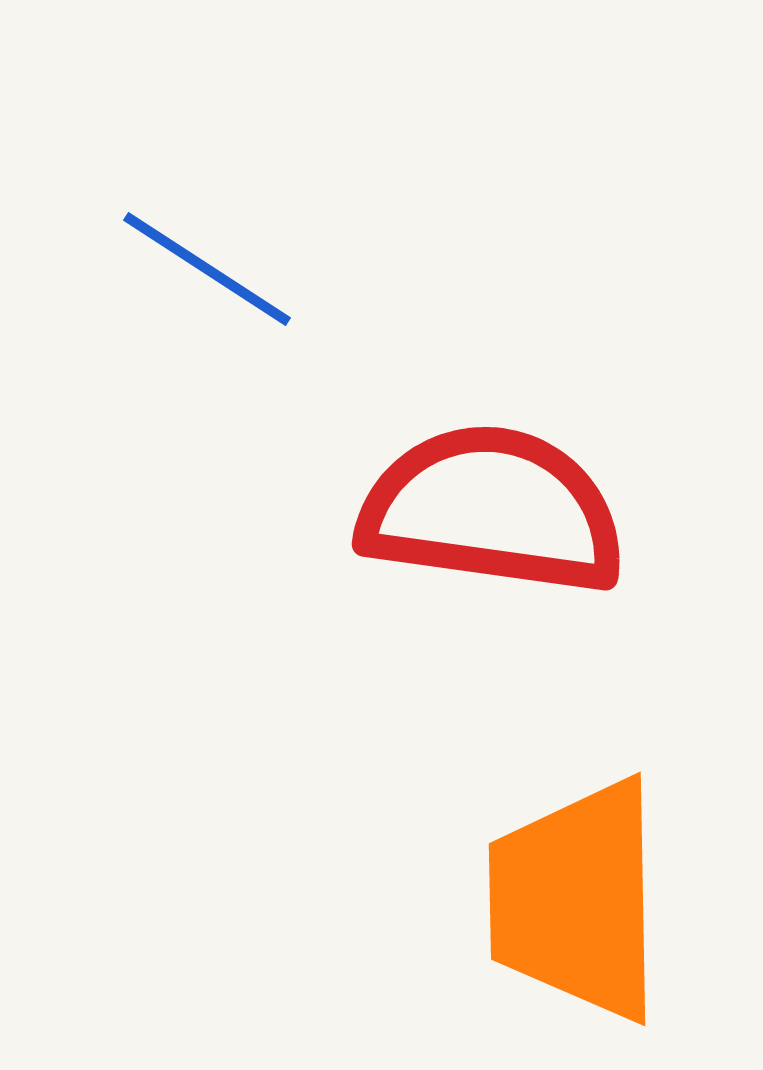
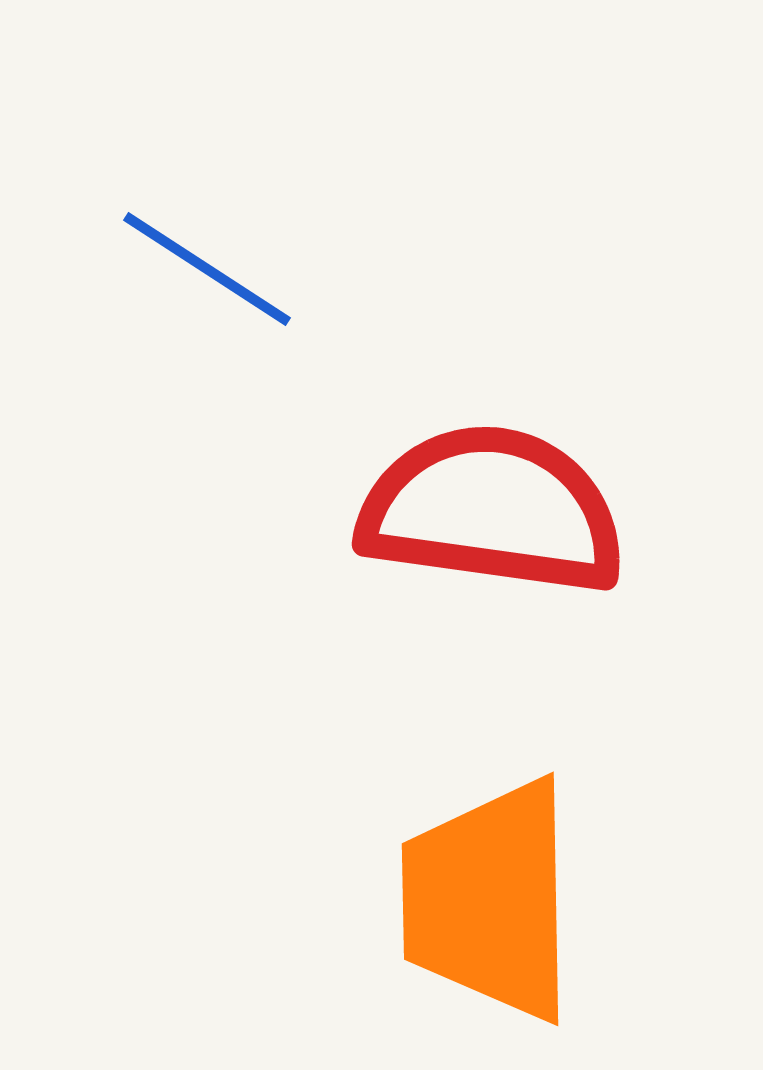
orange trapezoid: moved 87 px left
